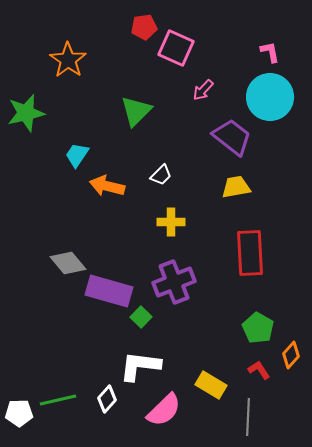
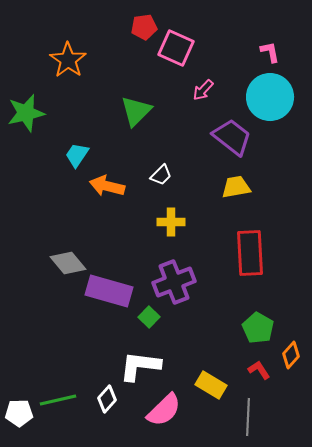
green square: moved 8 px right
